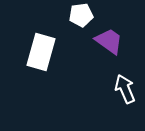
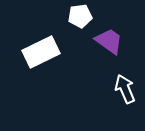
white pentagon: moved 1 px left, 1 px down
white rectangle: rotated 48 degrees clockwise
